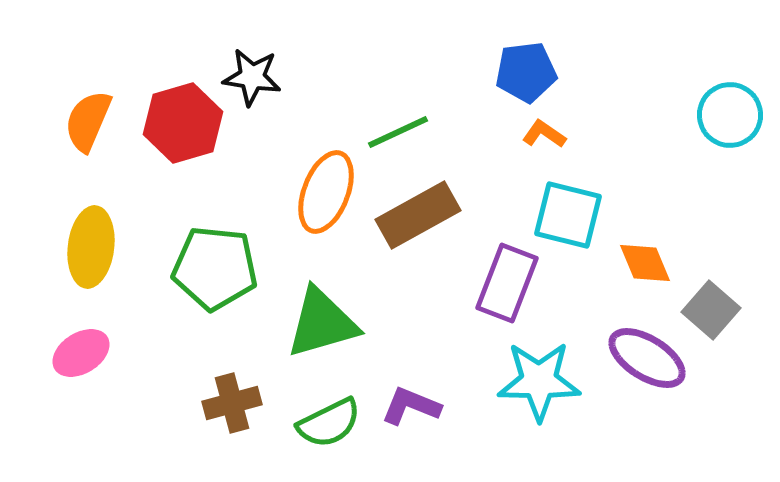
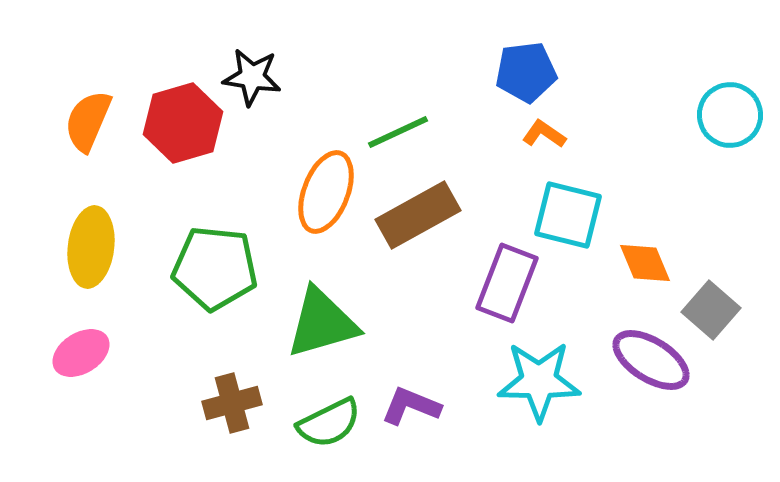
purple ellipse: moved 4 px right, 2 px down
